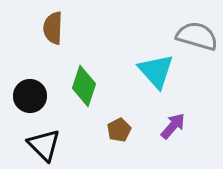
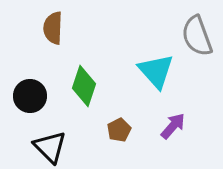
gray semicircle: rotated 126 degrees counterclockwise
black triangle: moved 6 px right, 2 px down
